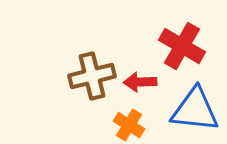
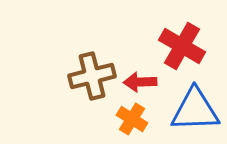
blue triangle: rotated 8 degrees counterclockwise
orange cross: moved 3 px right, 6 px up
